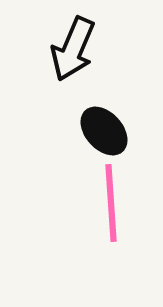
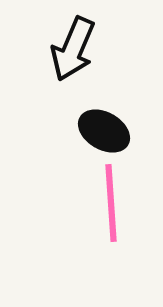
black ellipse: rotated 18 degrees counterclockwise
